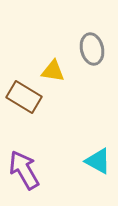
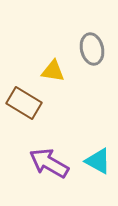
brown rectangle: moved 6 px down
purple arrow: moved 25 px right, 7 px up; rotated 30 degrees counterclockwise
